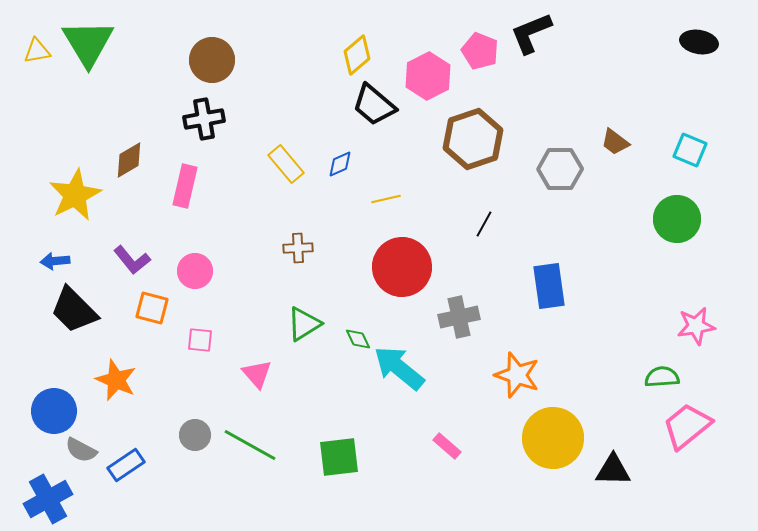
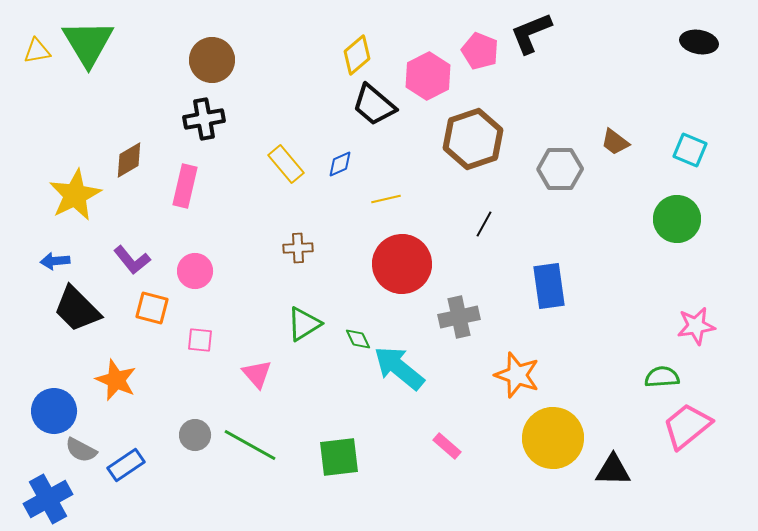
red circle at (402, 267): moved 3 px up
black trapezoid at (74, 310): moved 3 px right, 1 px up
